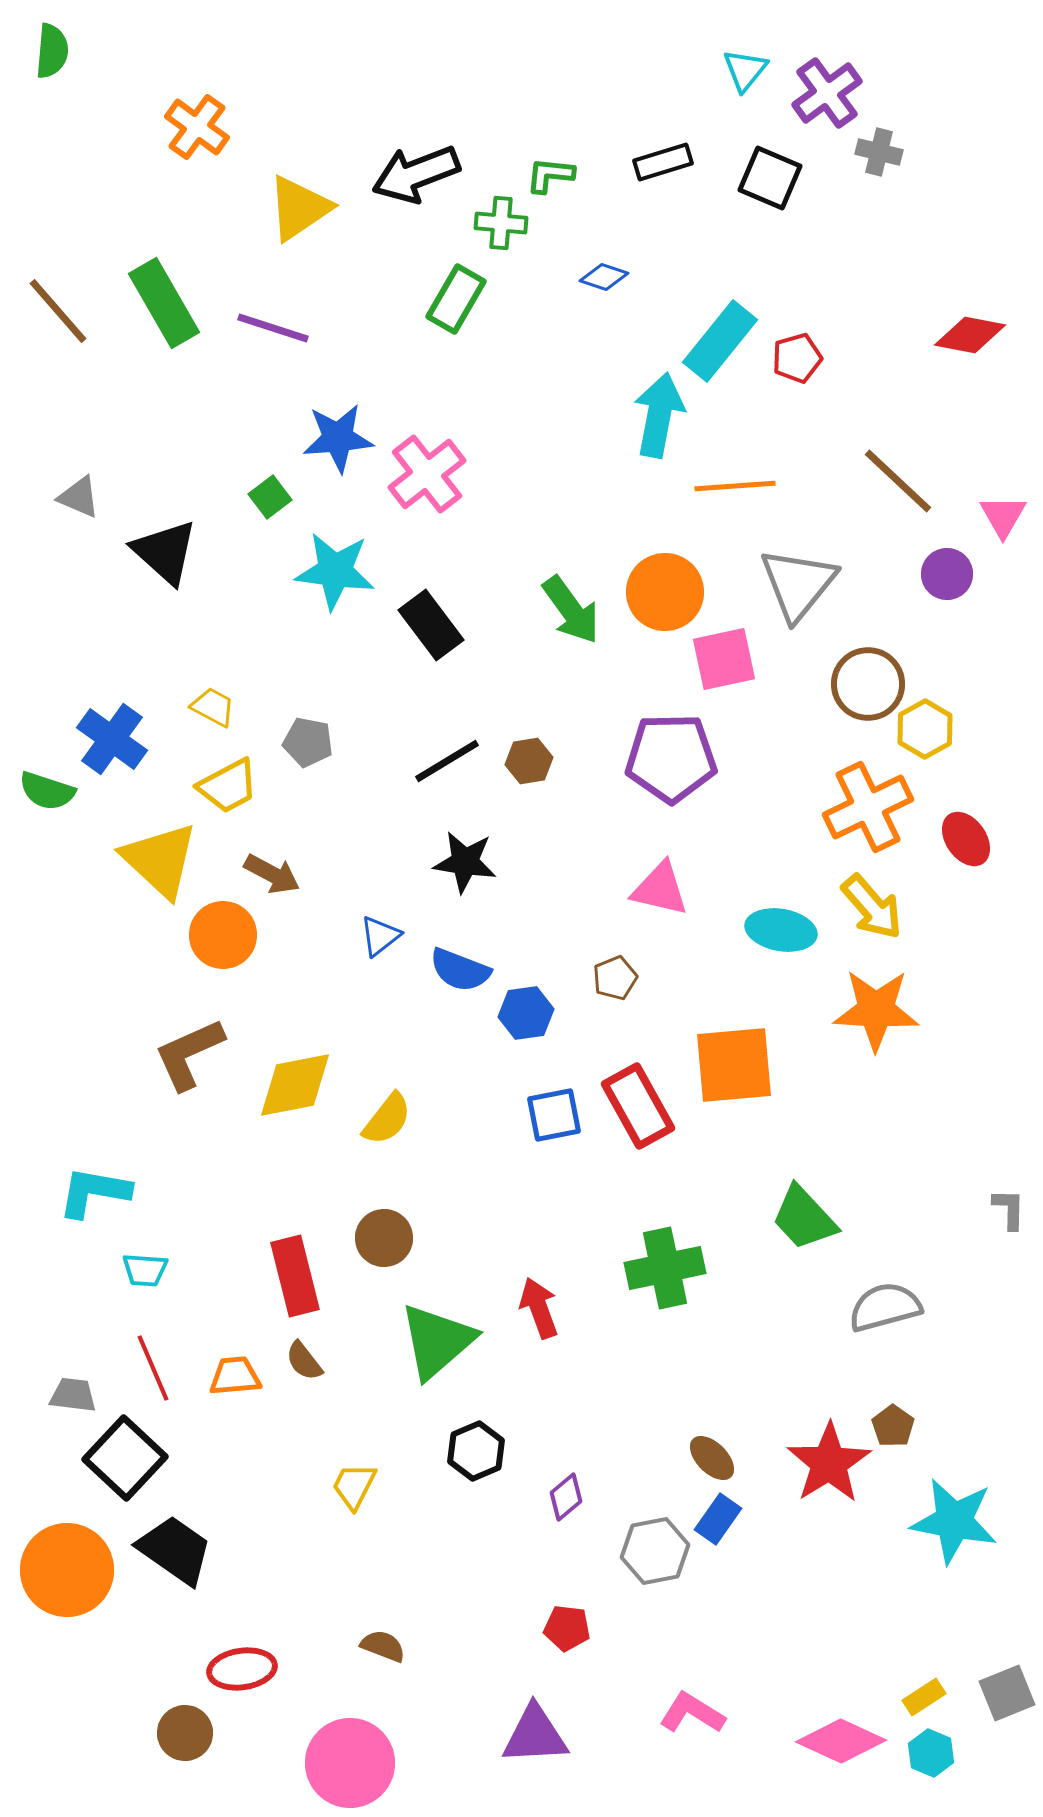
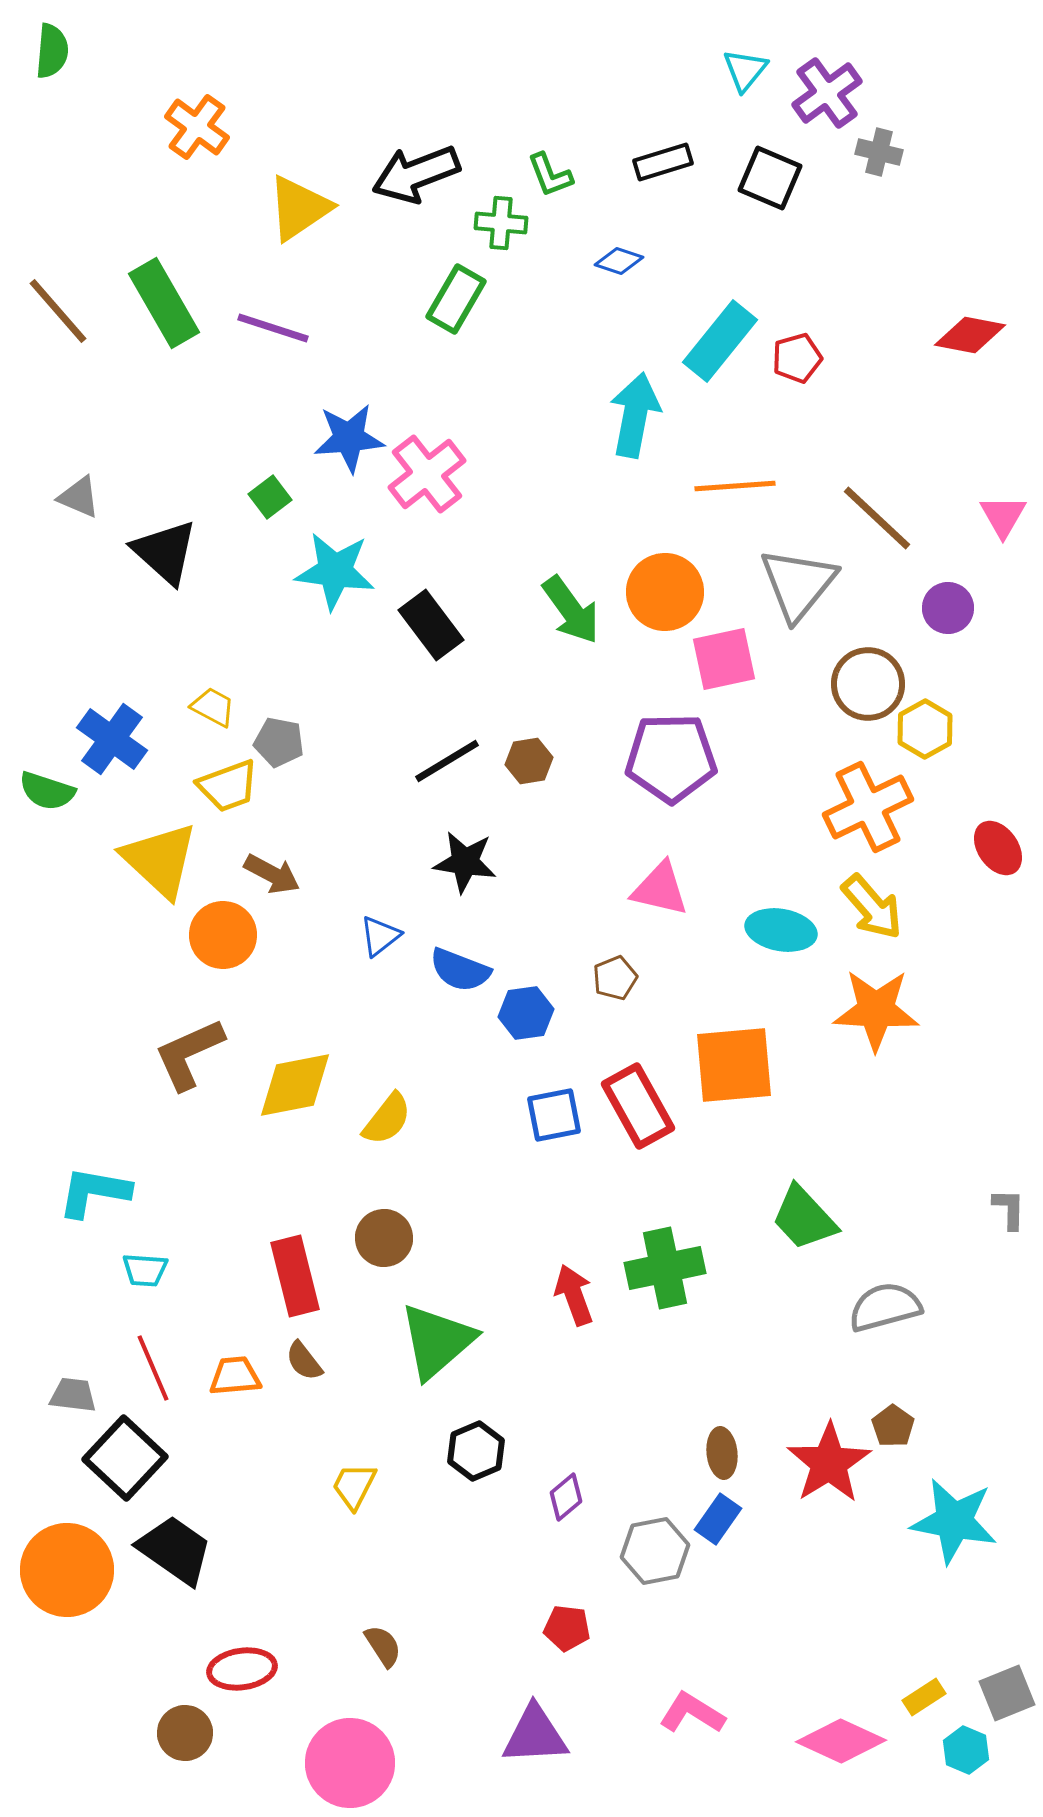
green L-shape at (550, 175): rotated 117 degrees counterclockwise
blue diamond at (604, 277): moved 15 px right, 16 px up
cyan arrow at (659, 415): moved 24 px left
blue star at (338, 438): moved 11 px right
brown line at (898, 481): moved 21 px left, 37 px down
purple circle at (947, 574): moved 1 px right, 34 px down
gray pentagon at (308, 742): moved 29 px left
yellow trapezoid at (228, 786): rotated 8 degrees clockwise
red ellipse at (966, 839): moved 32 px right, 9 px down
red arrow at (539, 1308): moved 35 px right, 13 px up
brown ellipse at (712, 1458): moved 10 px right, 5 px up; rotated 39 degrees clockwise
brown semicircle at (383, 1646): rotated 36 degrees clockwise
cyan hexagon at (931, 1753): moved 35 px right, 3 px up
